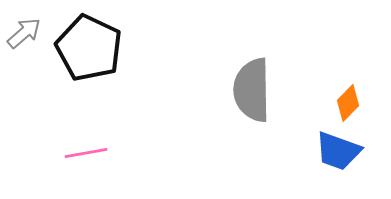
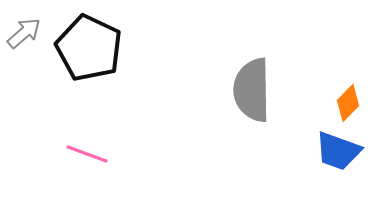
pink line: moved 1 px right, 1 px down; rotated 30 degrees clockwise
